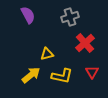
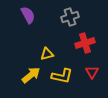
red cross: rotated 24 degrees clockwise
